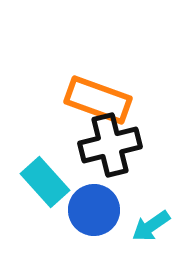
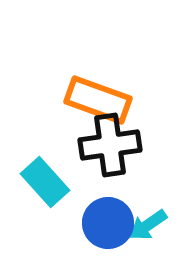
black cross: rotated 6 degrees clockwise
blue circle: moved 14 px right, 13 px down
cyan arrow: moved 3 px left, 1 px up
